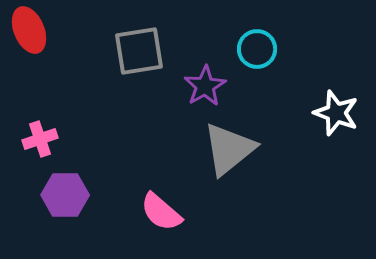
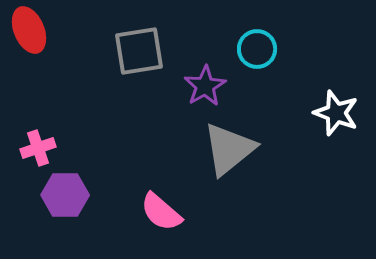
pink cross: moved 2 px left, 9 px down
